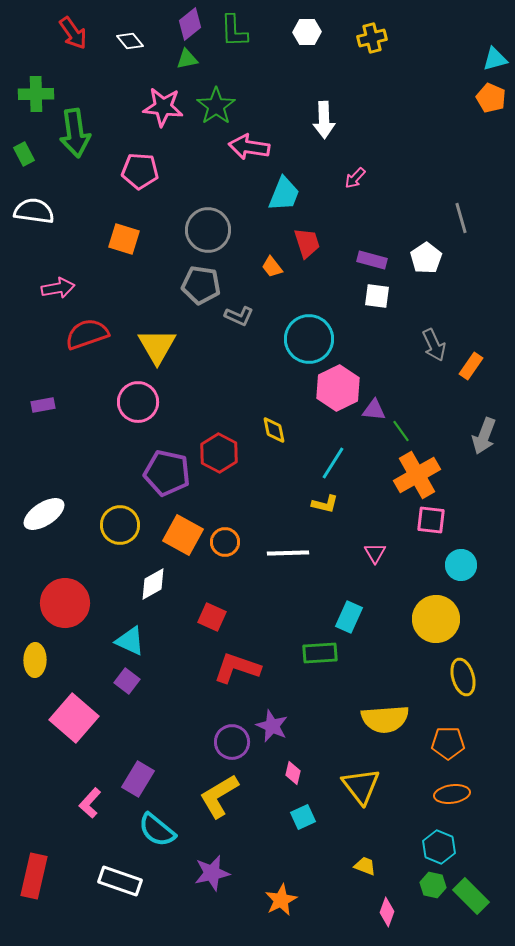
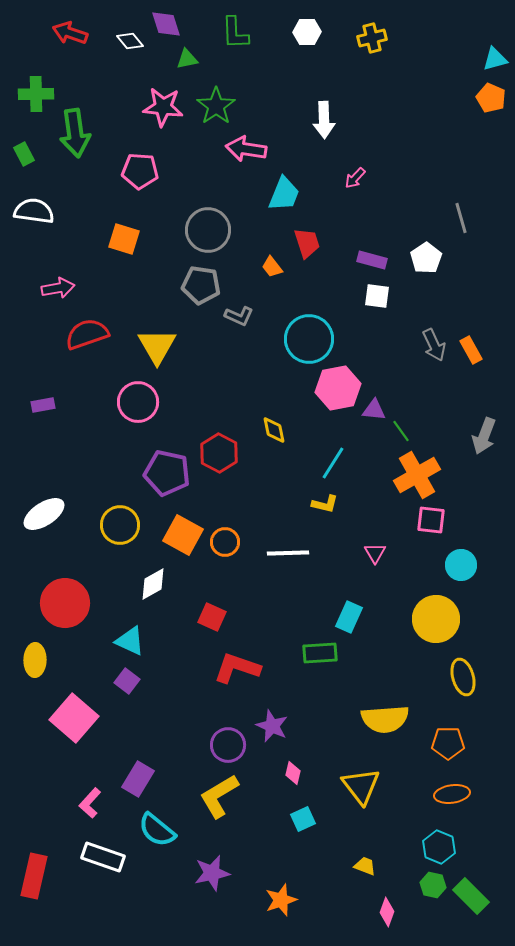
purple diamond at (190, 24): moved 24 px left; rotated 68 degrees counterclockwise
green L-shape at (234, 31): moved 1 px right, 2 px down
red arrow at (73, 33): moved 3 px left; rotated 144 degrees clockwise
pink arrow at (249, 147): moved 3 px left, 2 px down
orange rectangle at (471, 366): moved 16 px up; rotated 64 degrees counterclockwise
pink hexagon at (338, 388): rotated 15 degrees clockwise
purple circle at (232, 742): moved 4 px left, 3 px down
cyan square at (303, 817): moved 2 px down
white rectangle at (120, 881): moved 17 px left, 24 px up
orange star at (281, 900): rotated 8 degrees clockwise
